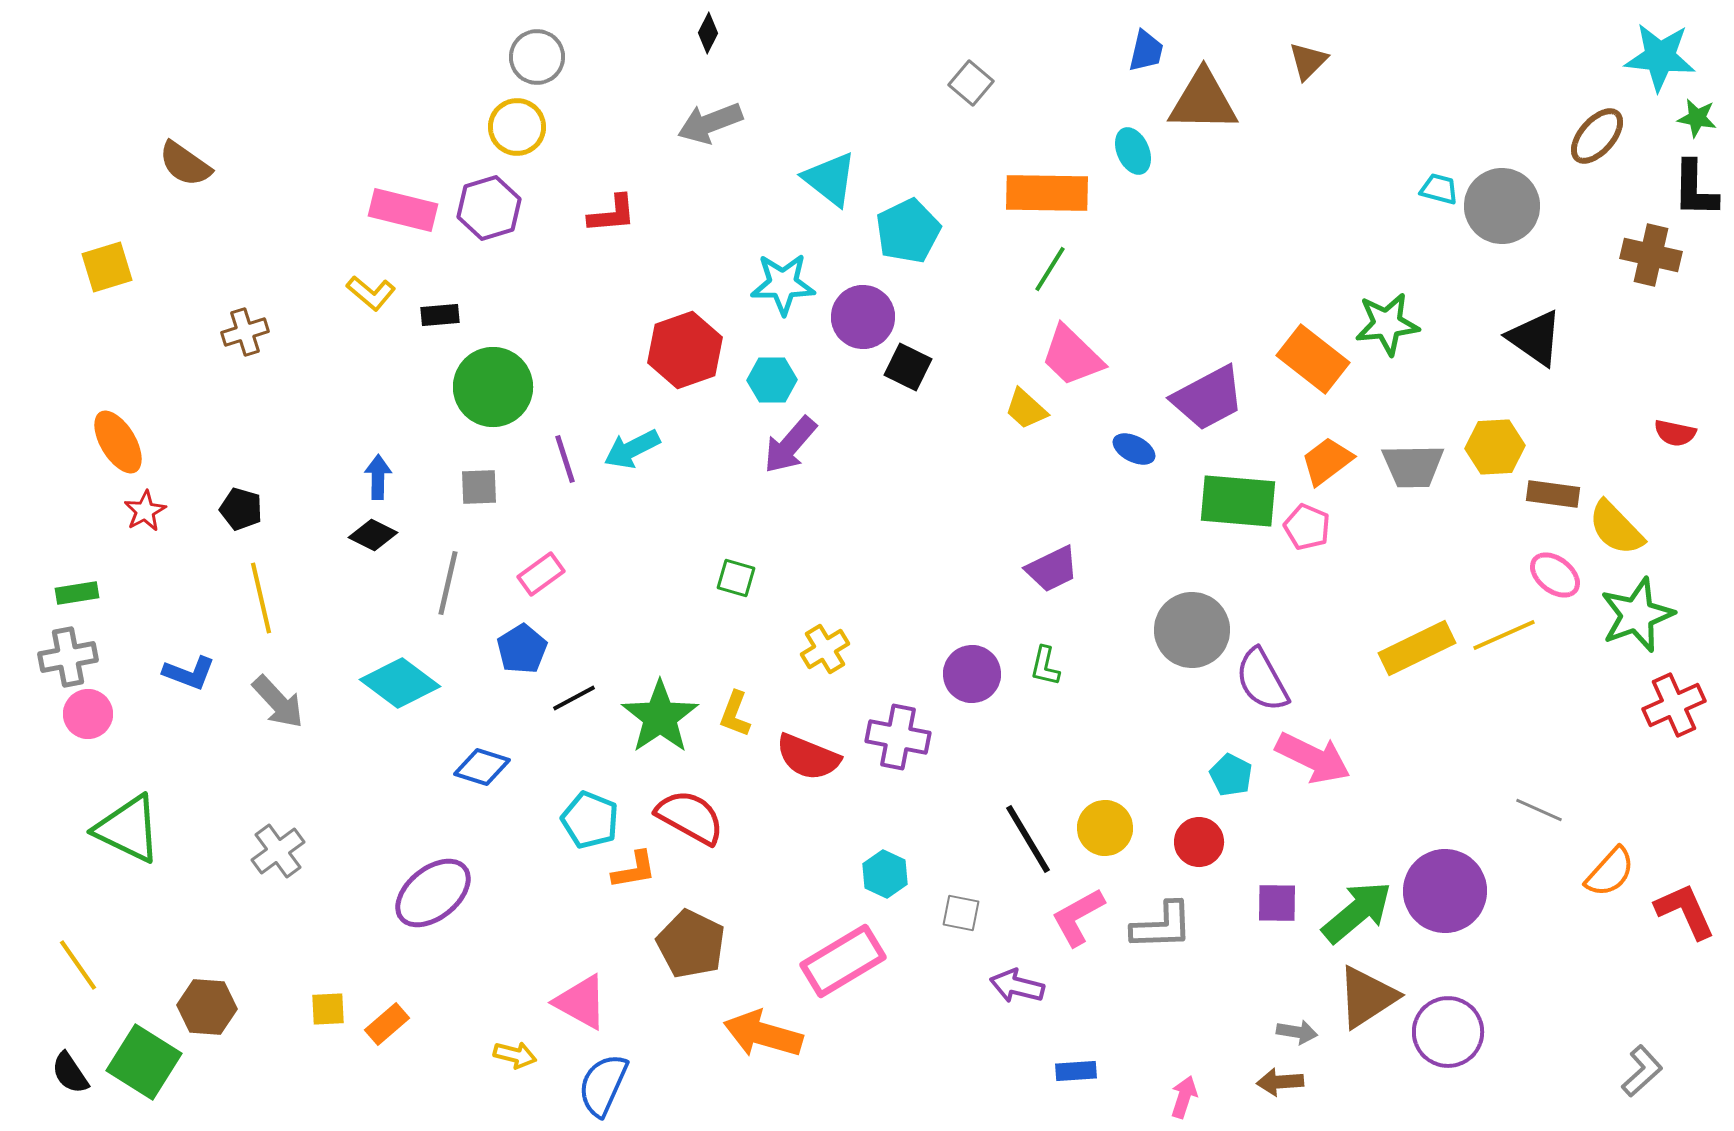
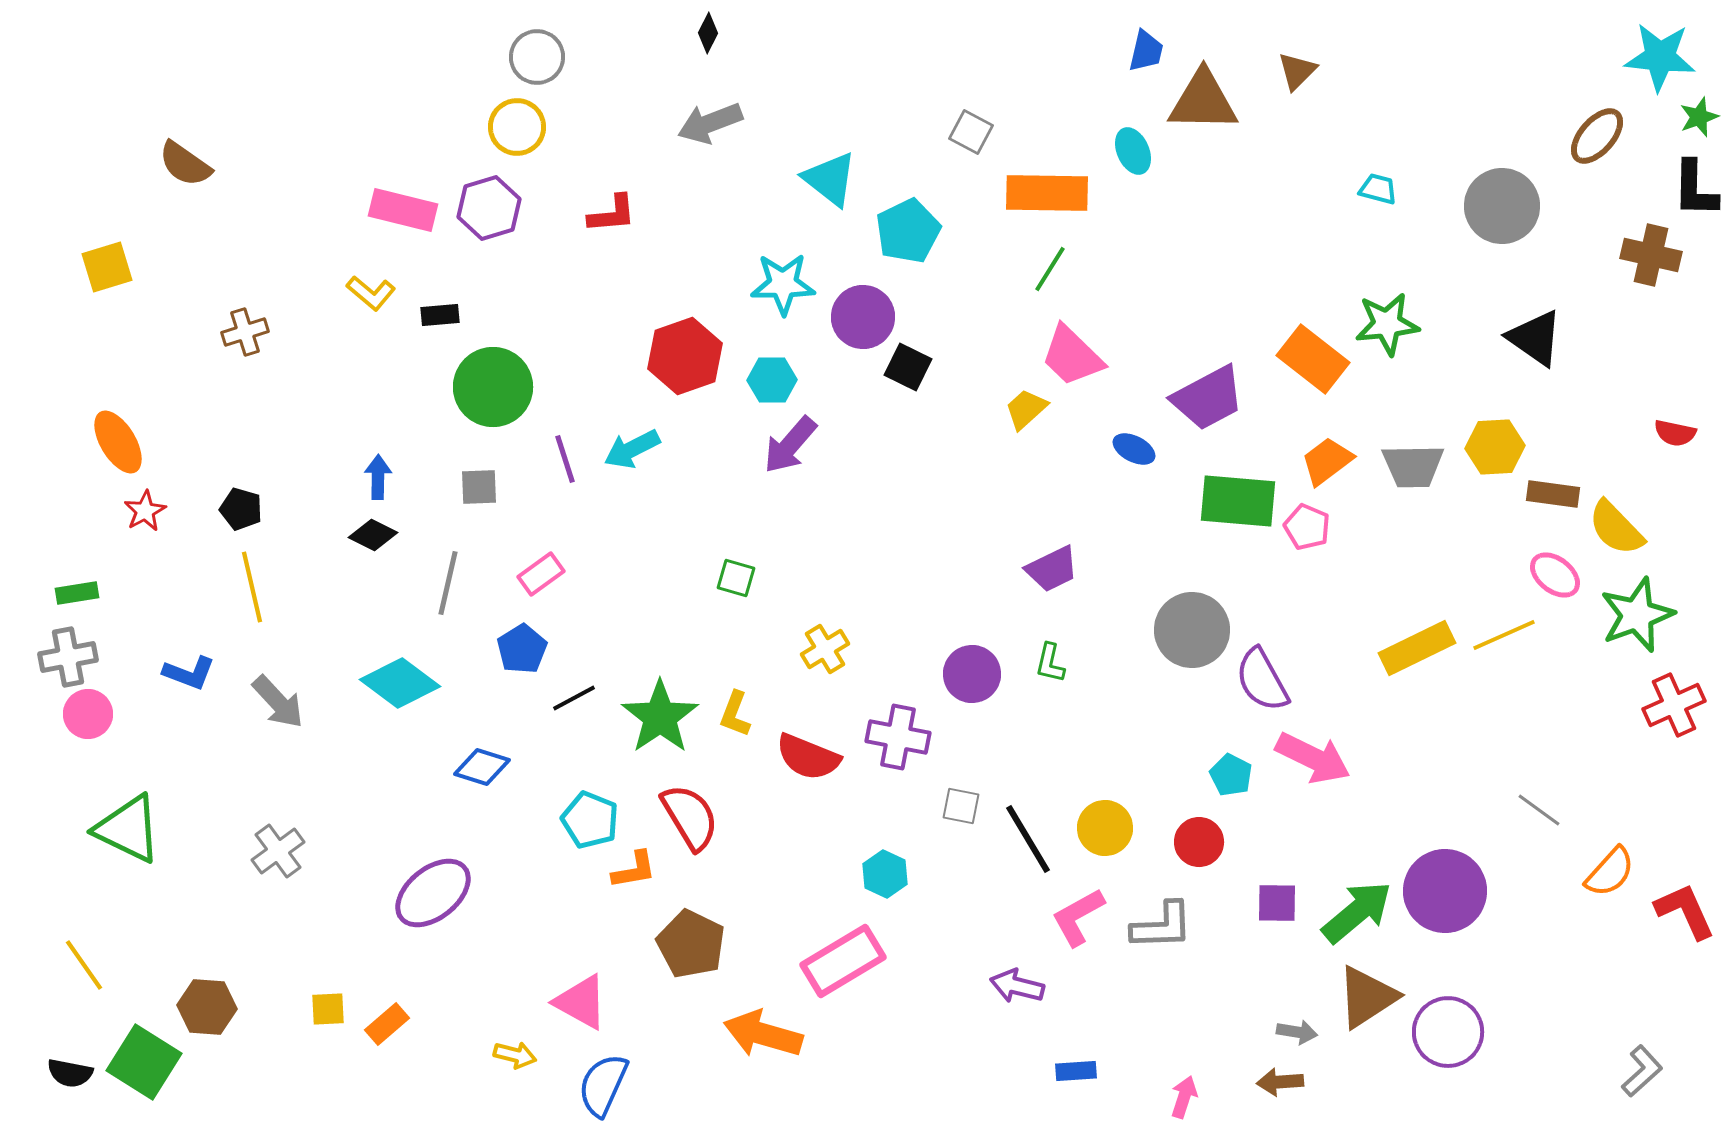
brown triangle at (1308, 61): moved 11 px left, 10 px down
gray square at (971, 83): moved 49 px down; rotated 12 degrees counterclockwise
green star at (1697, 118): moved 2 px right, 1 px up; rotated 30 degrees counterclockwise
cyan trapezoid at (1439, 189): moved 61 px left
red hexagon at (685, 350): moved 6 px down
yellow trapezoid at (1026, 409): rotated 96 degrees clockwise
yellow line at (261, 598): moved 9 px left, 11 px up
green L-shape at (1045, 666): moved 5 px right, 3 px up
gray line at (1539, 810): rotated 12 degrees clockwise
red semicircle at (690, 817): rotated 30 degrees clockwise
gray square at (961, 913): moved 107 px up
yellow line at (78, 965): moved 6 px right
black semicircle at (70, 1073): rotated 45 degrees counterclockwise
